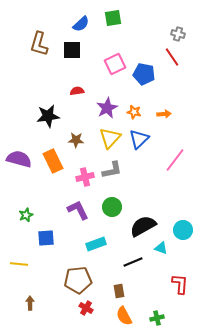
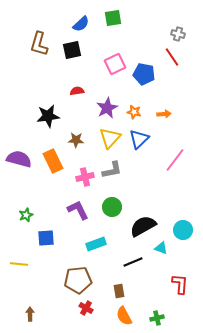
black square: rotated 12 degrees counterclockwise
brown arrow: moved 11 px down
